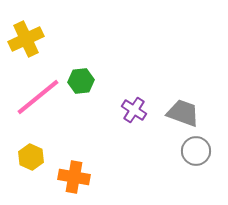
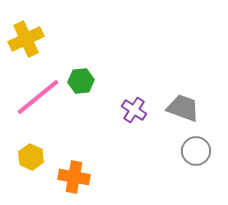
gray trapezoid: moved 5 px up
